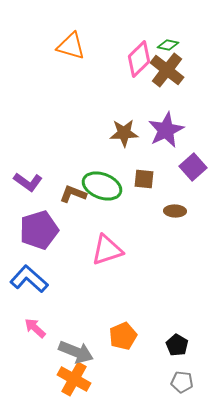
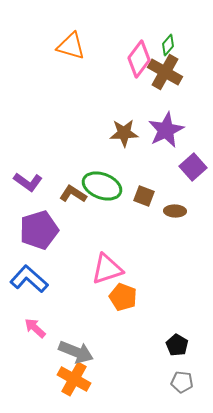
green diamond: rotated 60 degrees counterclockwise
pink diamond: rotated 9 degrees counterclockwise
brown cross: moved 2 px left, 2 px down; rotated 8 degrees counterclockwise
brown square: moved 17 px down; rotated 15 degrees clockwise
brown L-shape: rotated 12 degrees clockwise
pink triangle: moved 19 px down
orange pentagon: moved 39 px up; rotated 28 degrees counterclockwise
